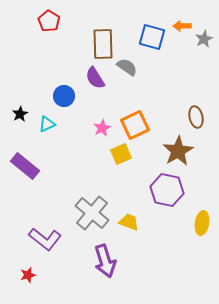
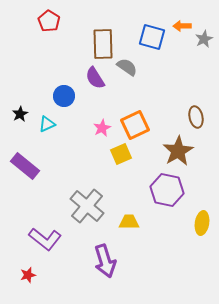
gray cross: moved 5 px left, 7 px up
yellow trapezoid: rotated 20 degrees counterclockwise
